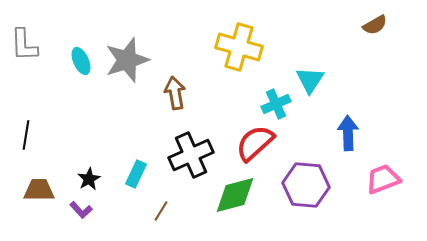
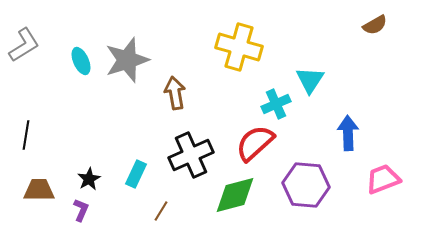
gray L-shape: rotated 120 degrees counterclockwise
purple L-shape: rotated 115 degrees counterclockwise
